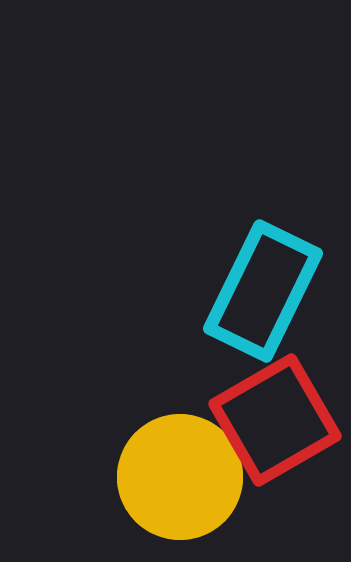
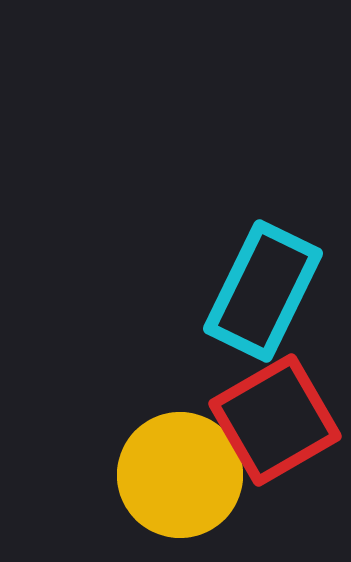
yellow circle: moved 2 px up
